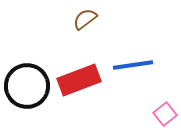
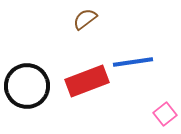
blue line: moved 3 px up
red rectangle: moved 8 px right, 1 px down
